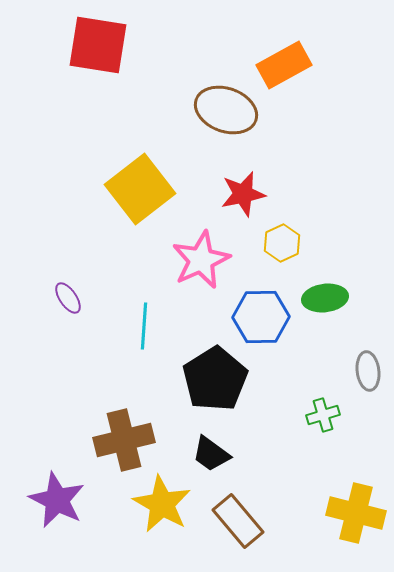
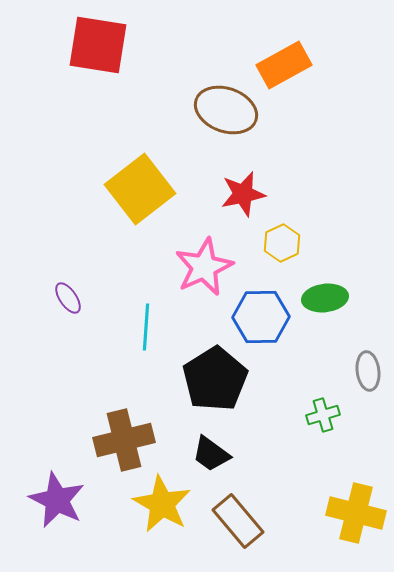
pink star: moved 3 px right, 7 px down
cyan line: moved 2 px right, 1 px down
